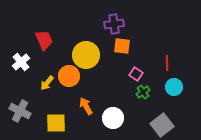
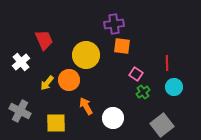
orange circle: moved 4 px down
